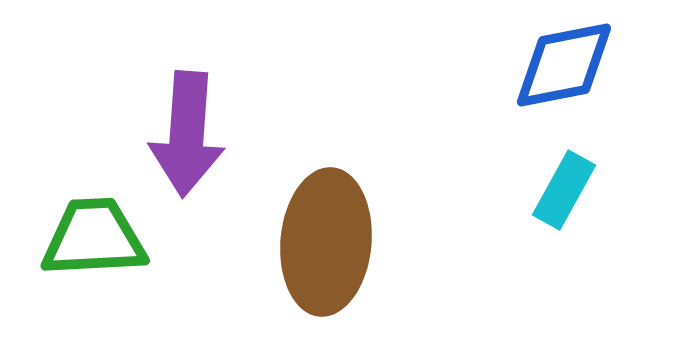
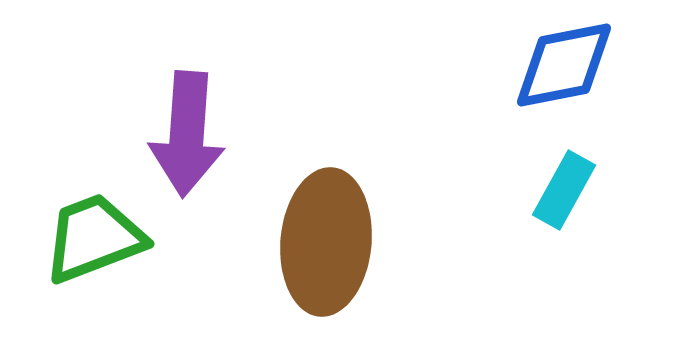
green trapezoid: rotated 18 degrees counterclockwise
